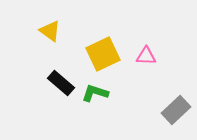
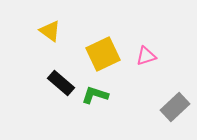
pink triangle: rotated 20 degrees counterclockwise
green L-shape: moved 2 px down
gray rectangle: moved 1 px left, 3 px up
